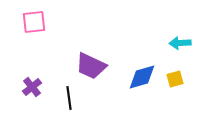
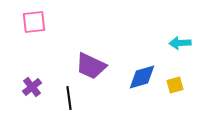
yellow square: moved 6 px down
